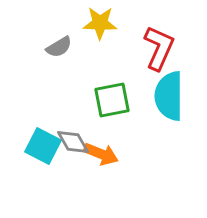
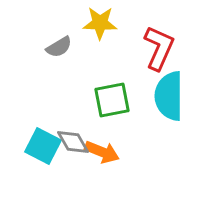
orange arrow: moved 1 px right, 2 px up
